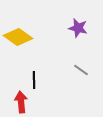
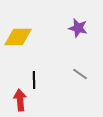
yellow diamond: rotated 36 degrees counterclockwise
gray line: moved 1 px left, 4 px down
red arrow: moved 1 px left, 2 px up
